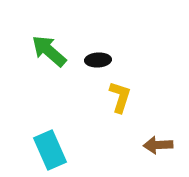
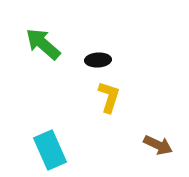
green arrow: moved 6 px left, 7 px up
yellow L-shape: moved 11 px left
brown arrow: rotated 152 degrees counterclockwise
